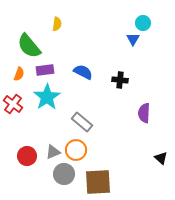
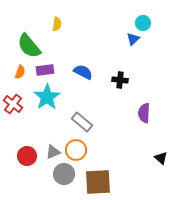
blue triangle: rotated 16 degrees clockwise
orange semicircle: moved 1 px right, 2 px up
